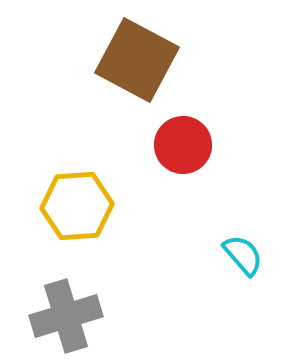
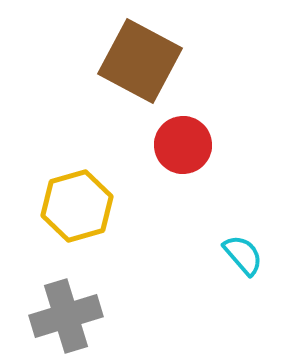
brown square: moved 3 px right, 1 px down
yellow hexagon: rotated 12 degrees counterclockwise
